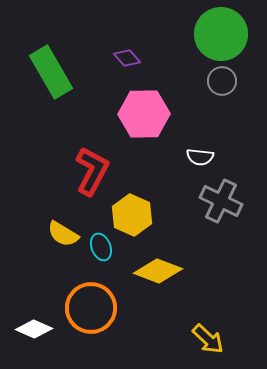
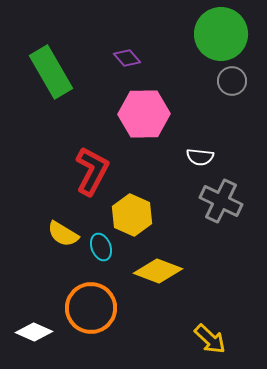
gray circle: moved 10 px right
white diamond: moved 3 px down
yellow arrow: moved 2 px right
